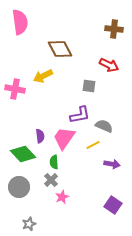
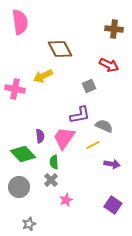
gray square: rotated 32 degrees counterclockwise
pink star: moved 4 px right, 3 px down
